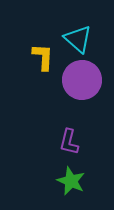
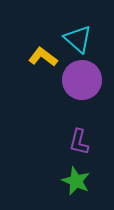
yellow L-shape: rotated 56 degrees counterclockwise
purple L-shape: moved 10 px right
green star: moved 5 px right
